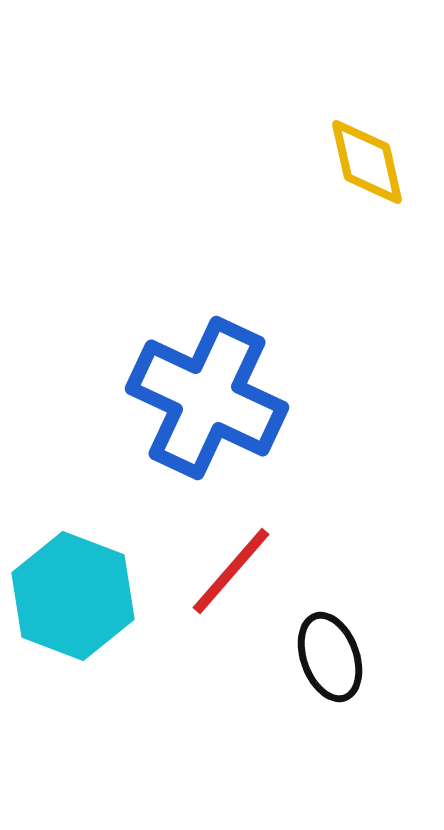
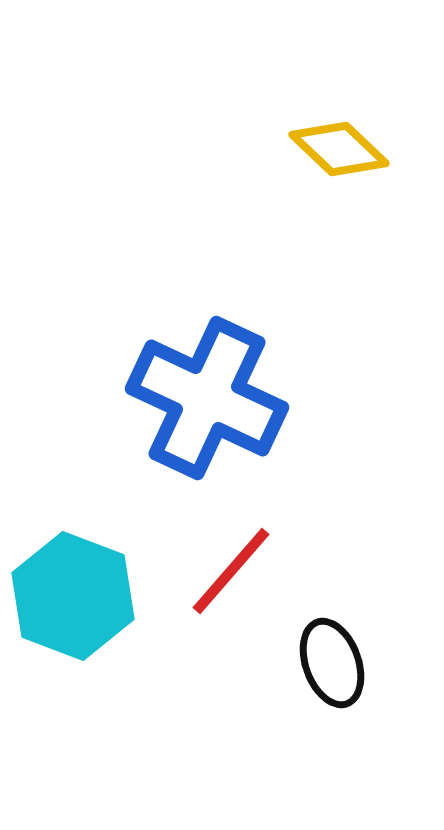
yellow diamond: moved 28 px left, 13 px up; rotated 34 degrees counterclockwise
black ellipse: moved 2 px right, 6 px down
